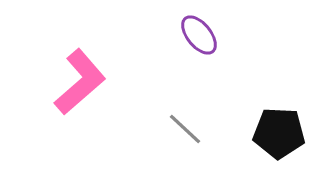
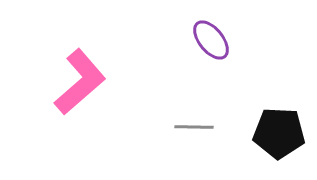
purple ellipse: moved 12 px right, 5 px down
gray line: moved 9 px right, 2 px up; rotated 42 degrees counterclockwise
